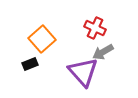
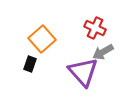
black rectangle: rotated 49 degrees counterclockwise
